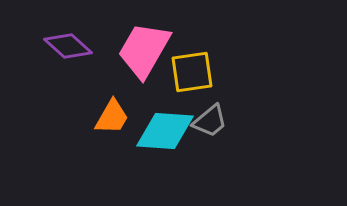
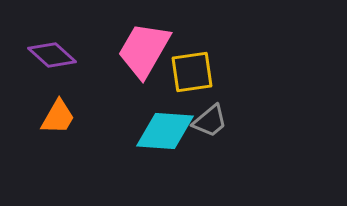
purple diamond: moved 16 px left, 9 px down
orange trapezoid: moved 54 px left
